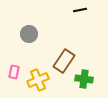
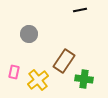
yellow cross: rotated 15 degrees counterclockwise
